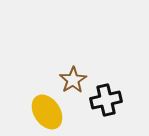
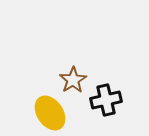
yellow ellipse: moved 3 px right, 1 px down
